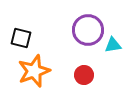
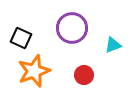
purple circle: moved 16 px left, 2 px up
black square: rotated 10 degrees clockwise
cyan triangle: rotated 12 degrees counterclockwise
